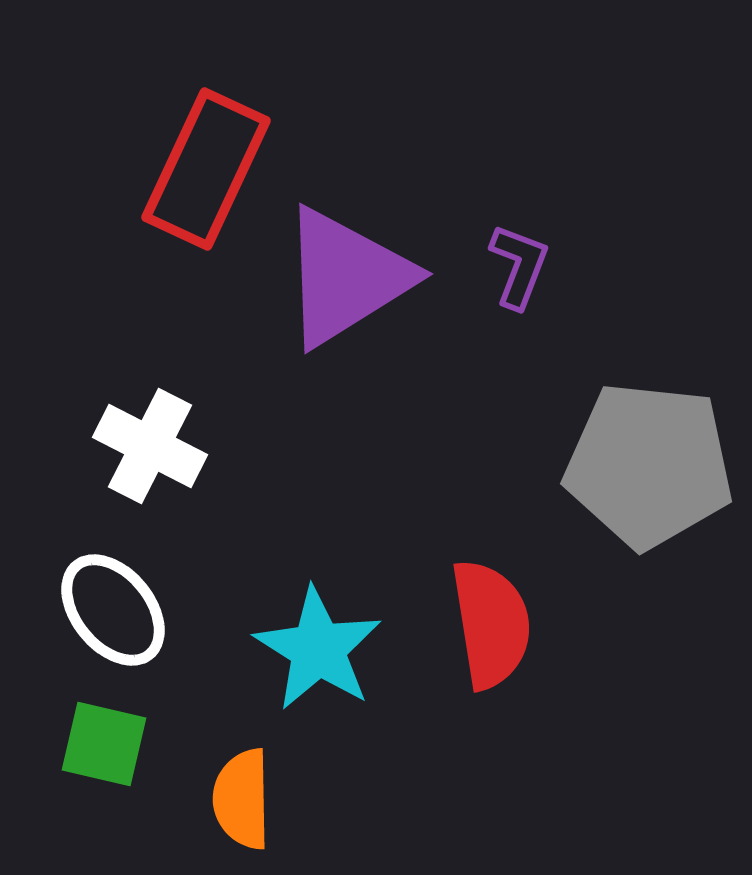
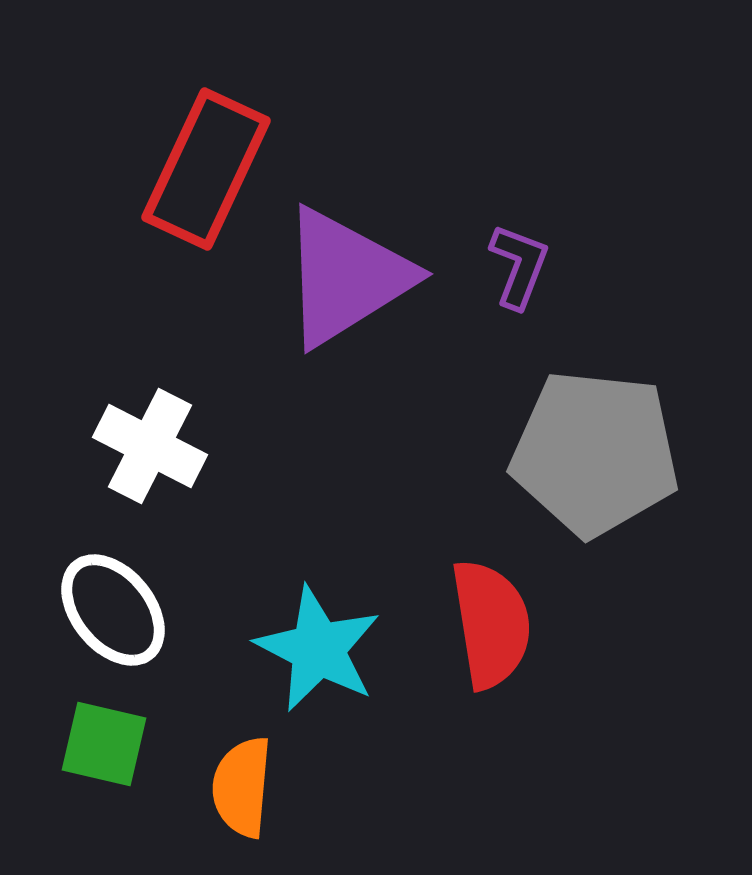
gray pentagon: moved 54 px left, 12 px up
cyan star: rotated 5 degrees counterclockwise
orange semicircle: moved 12 px up; rotated 6 degrees clockwise
